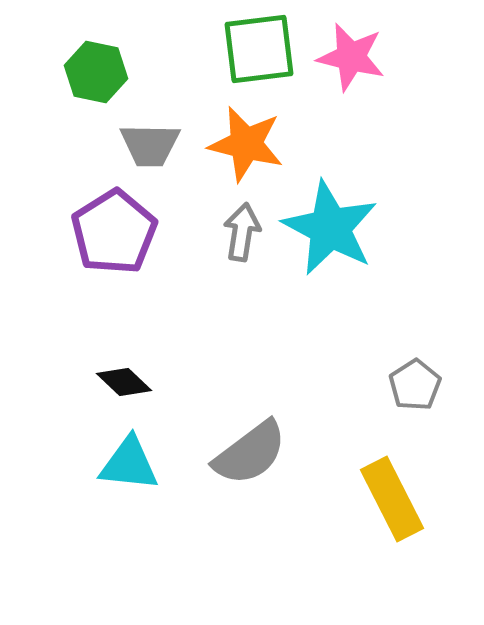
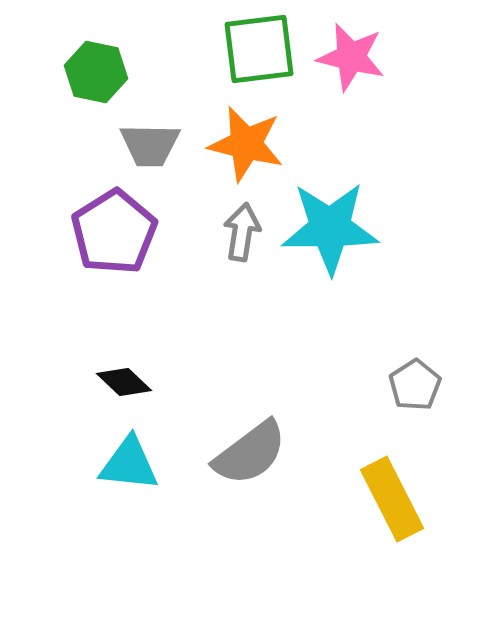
cyan star: rotated 28 degrees counterclockwise
